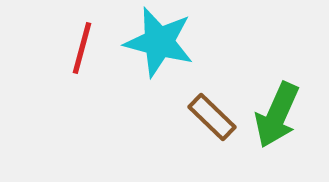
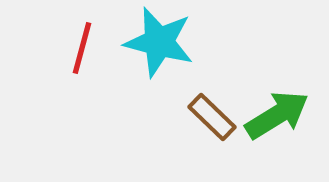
green arrow: rotated 146 degrees counterclockwise
